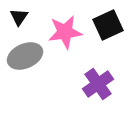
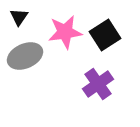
black square: moved 3 px left, 10 px down; rotated 8 degrees counterclockwise
